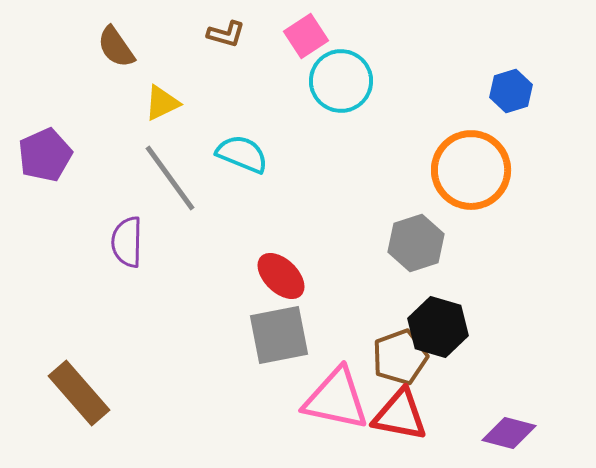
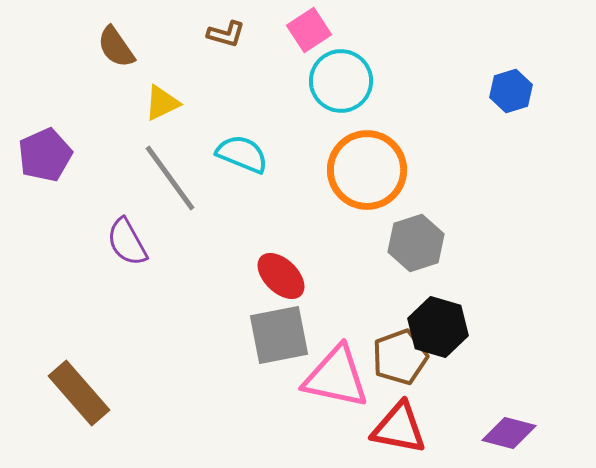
pink square: moved 3 px right, 6 px up
orange circle: moved 104 px left
purple semicircle: rotated 30 degrees counterclockwise
pink triangle: moved 22 px up
red triangle: moved 1 px left, 13 px down
